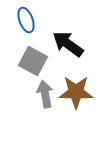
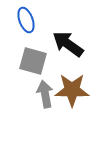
gray square: rotated 12 degrees counterclockwise
brown star: moved 4 px left, 2 px up
